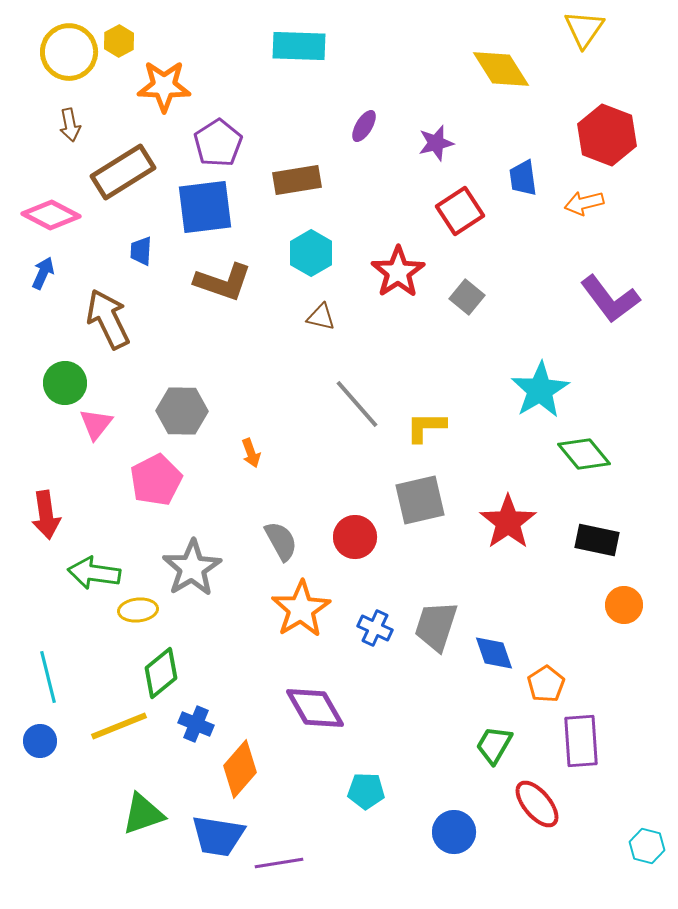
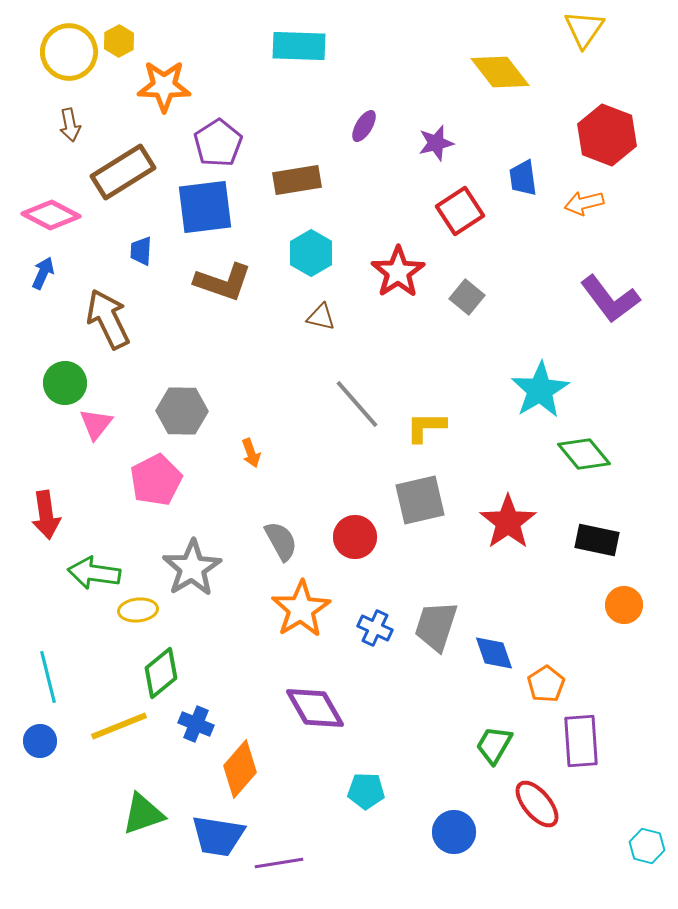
yellow diamond at (501, 69): moved 1 px left, 3 px down; rotated 6 degrees counterclockwise
